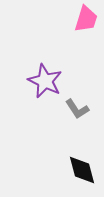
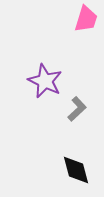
gray L-shape: rotated 100 degrees counterclockwise
black diamond: moved 6 px left
